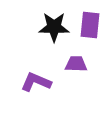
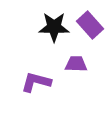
purple rectangle: rotated 48 degrees counterclockwise
purple L-shape: rotated 8 degrees counterclockwise
